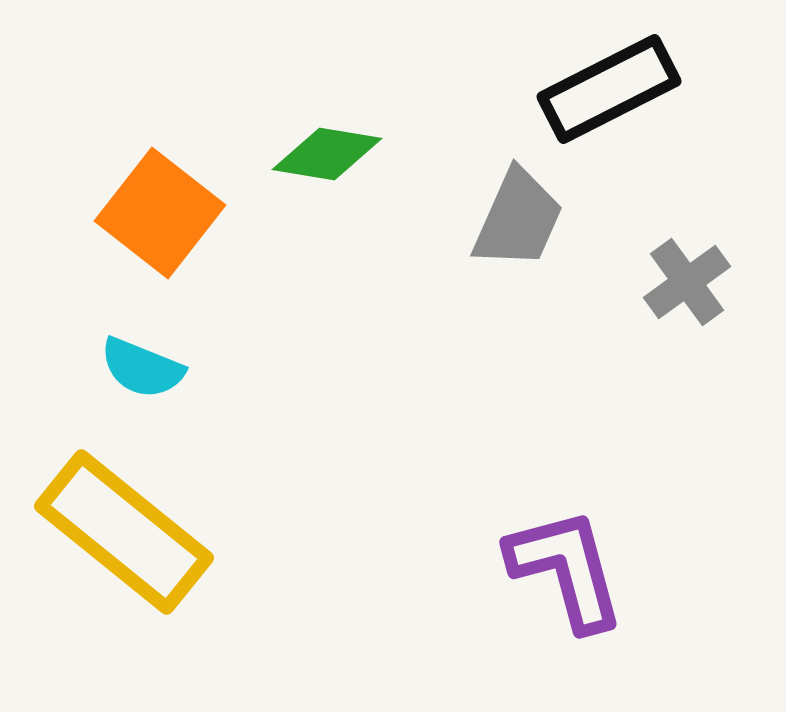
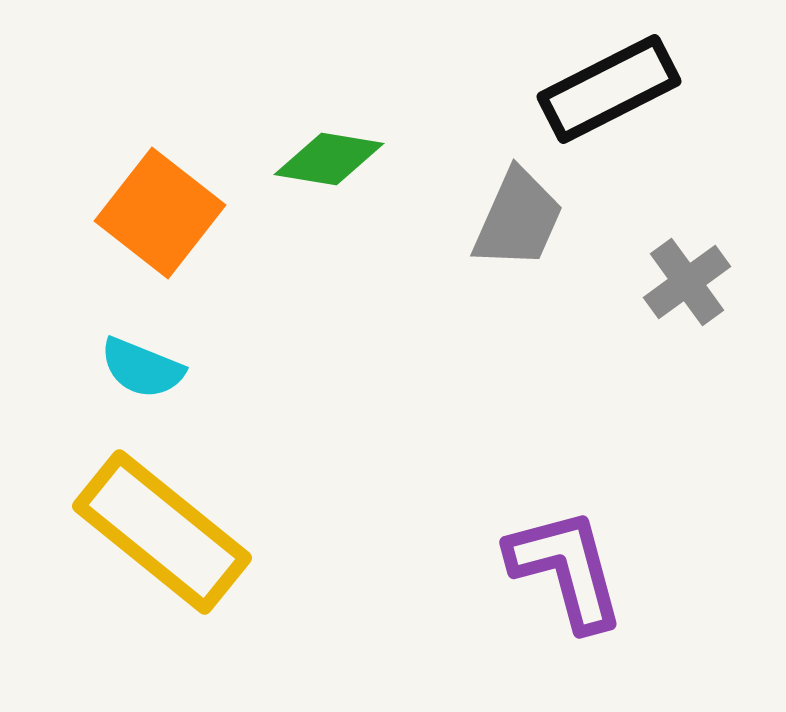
green diamond: moved 2 px right, 5 px down
yellow rectangle: moved 38 px right
